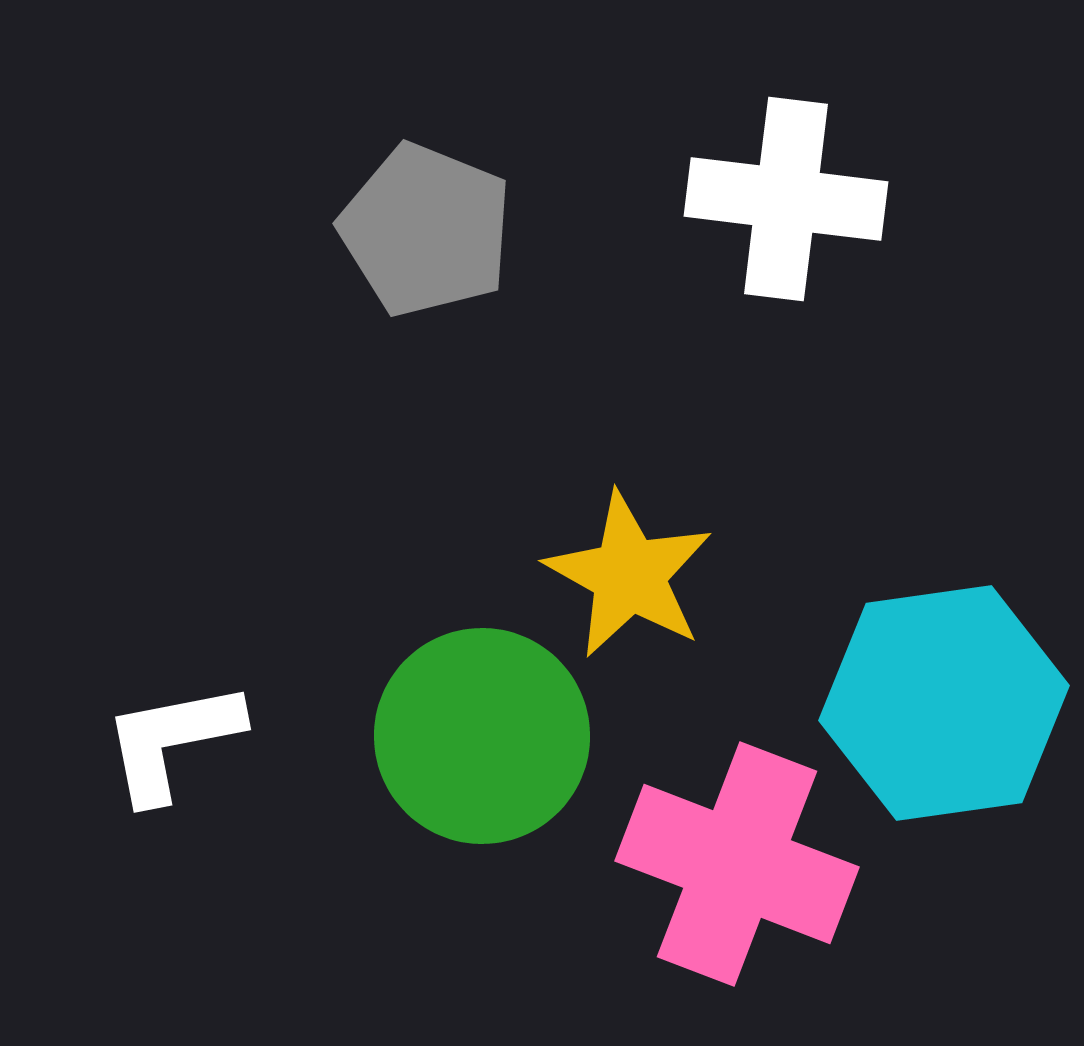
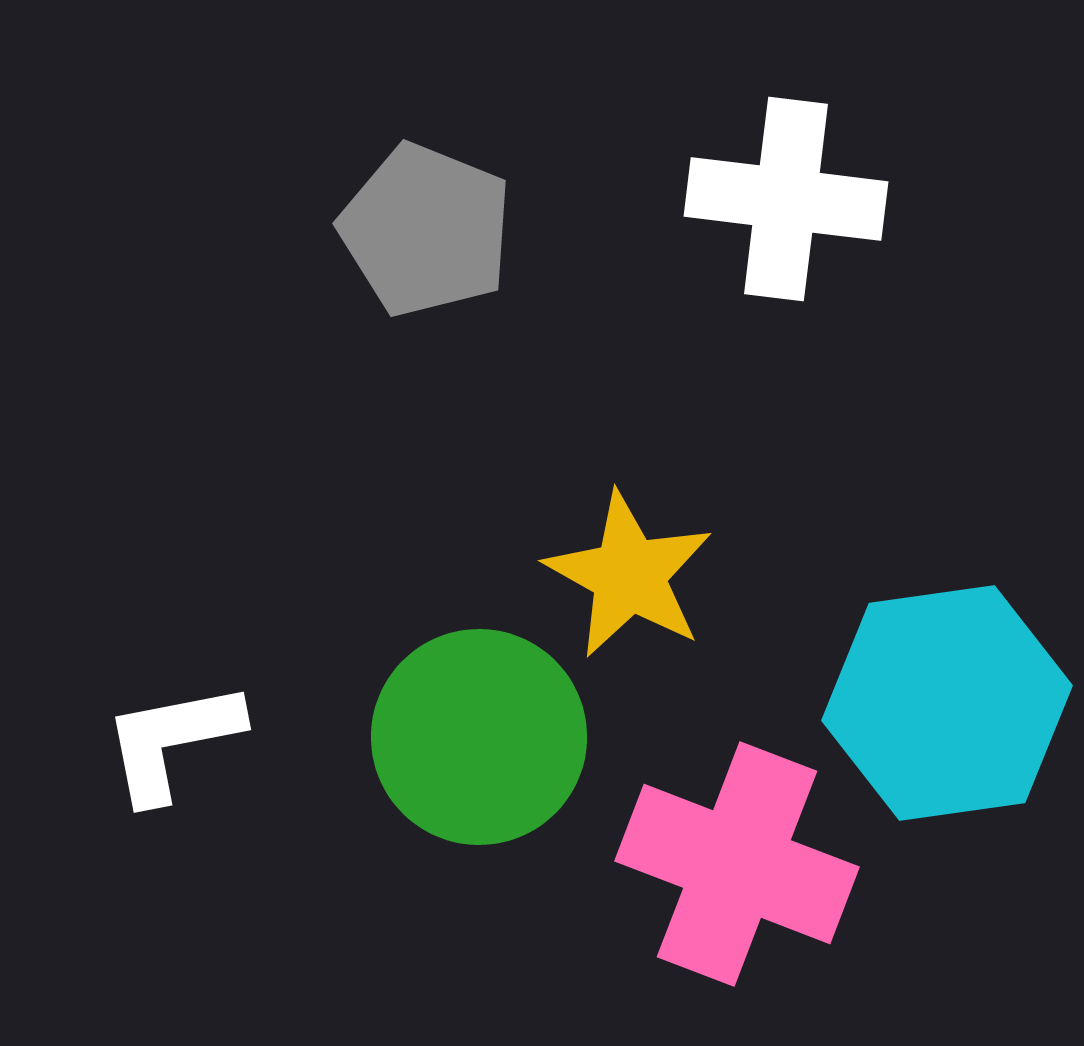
cyan hexagon: moved 3 px right
green circle: moved 3 px left, 1 px down
